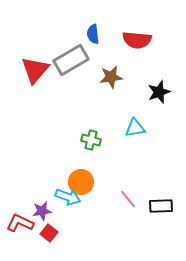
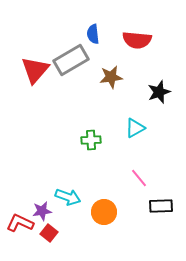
cyan triangle: rotated 20 degrees counterclockwise
green cross: rotated 18 degrees counterclockwise
orange circle: moved 23 px right, 30 px down
pink line: moved 11 px right, 21 px up
